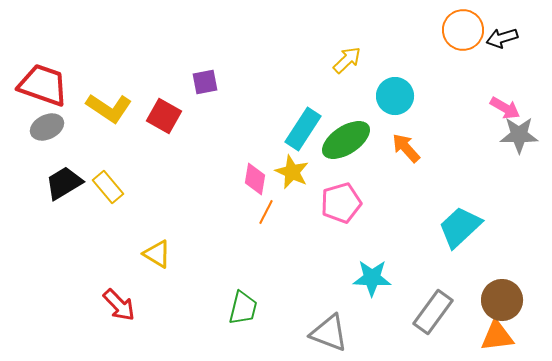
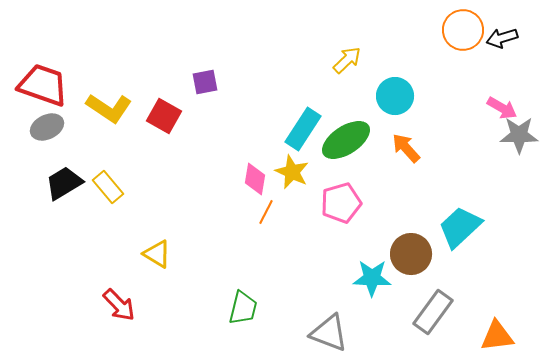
pink arrow: moved 3 px left
brown circle: moved 91 px left, 46 px up
